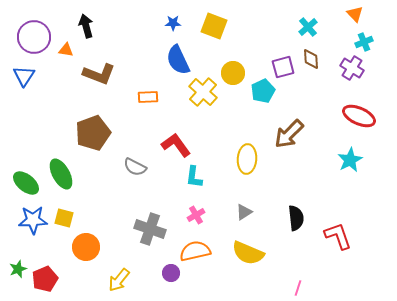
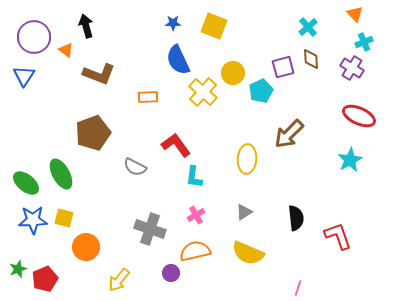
orange triangle at (66, 50): rotated 28 degrees clockwise
cyan pentagon at (263, 91): moved 2 px left
